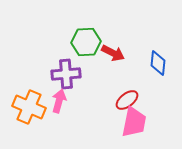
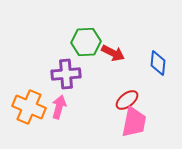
pink arrow: moved 6 px down
